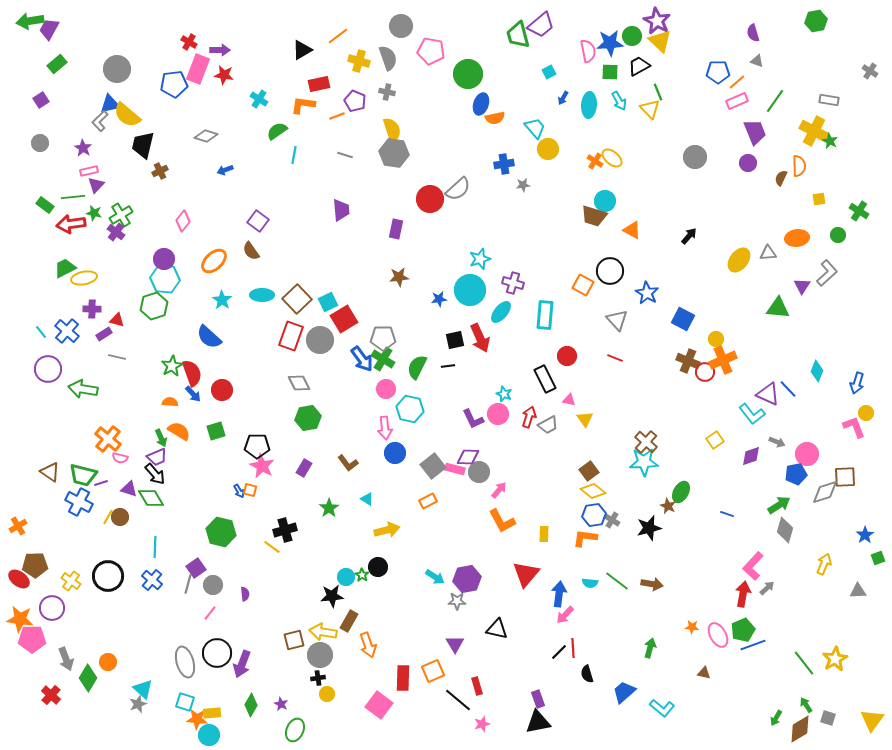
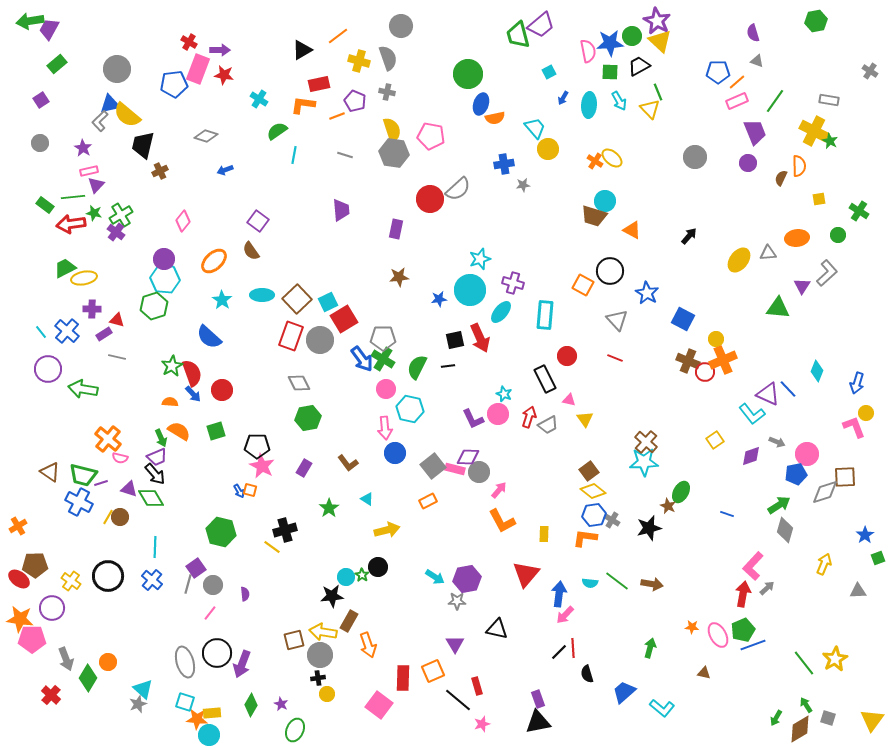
pink pentagon at (431, 51): moved 85 px down
